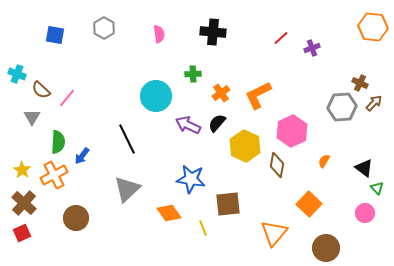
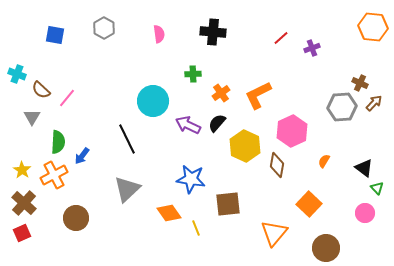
cyan circle at (156, 96): moved 3 px left, 5 px down
yellow line at (203, 228): moved 7 px left
